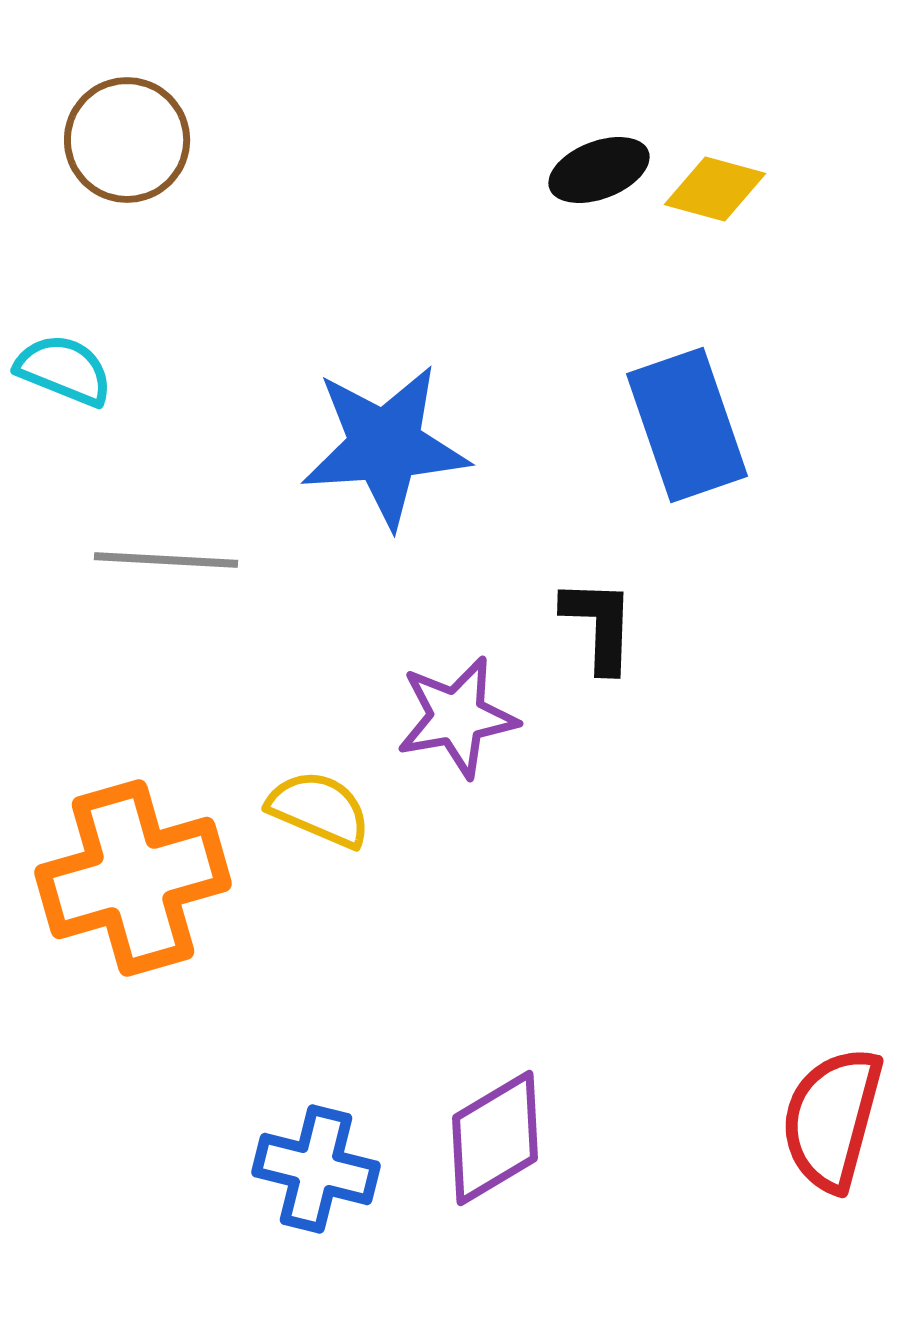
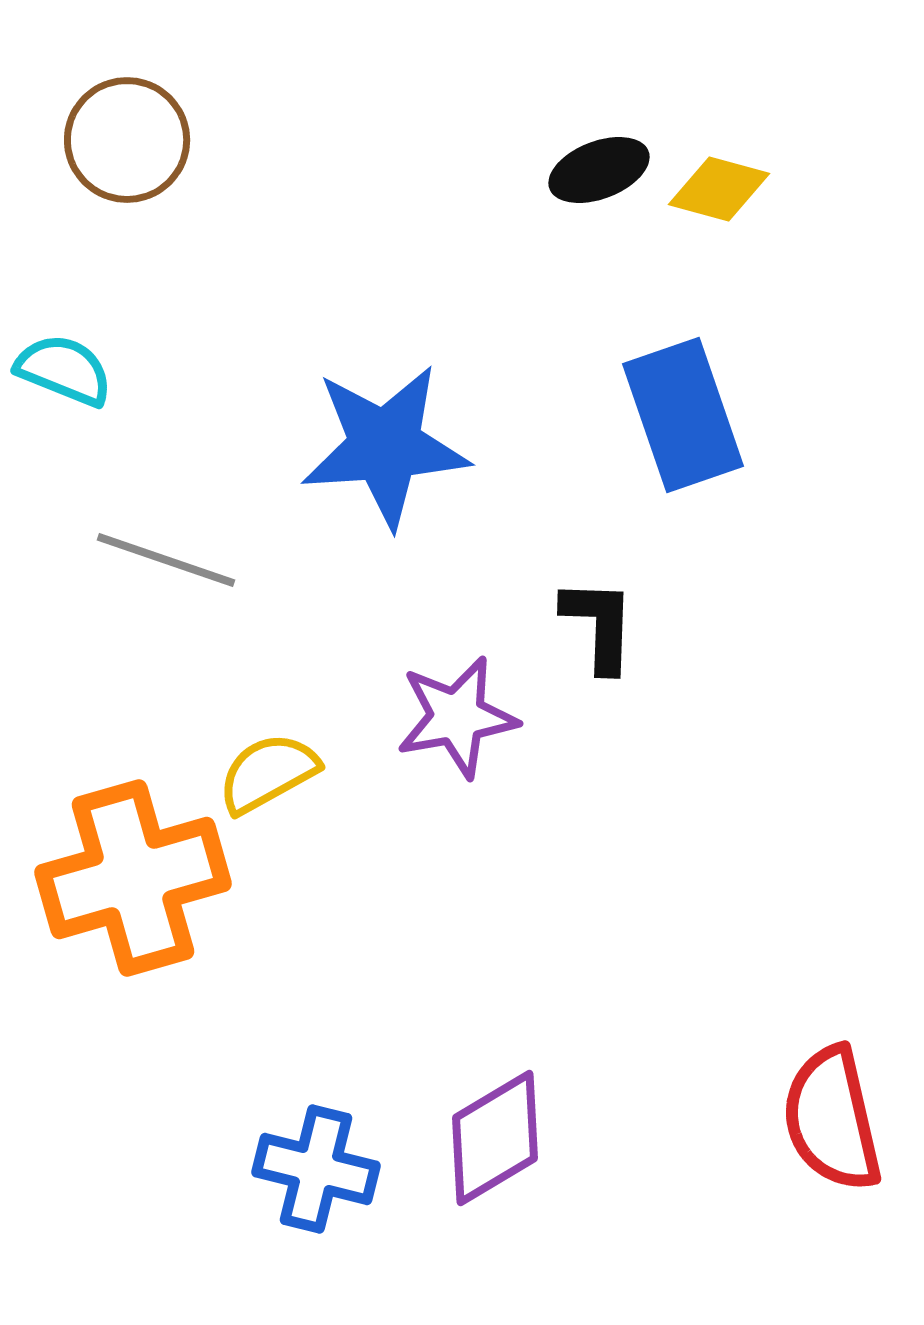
yellow diamond: moved 4 px right
blue rectangle: moved 4 px left, 10 px up
gray line: rotated 16 degrees clockwise
yellow semicircle: moved 51 px left, 36 px up; rotated 52 degrees counterclockwise
red semicircle: rotated 28 degrees counterclockwise
